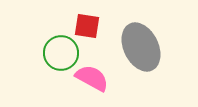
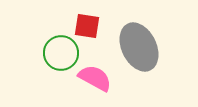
gray ellipse: moved 2 px left
pink semicircle: moved 3 px right
